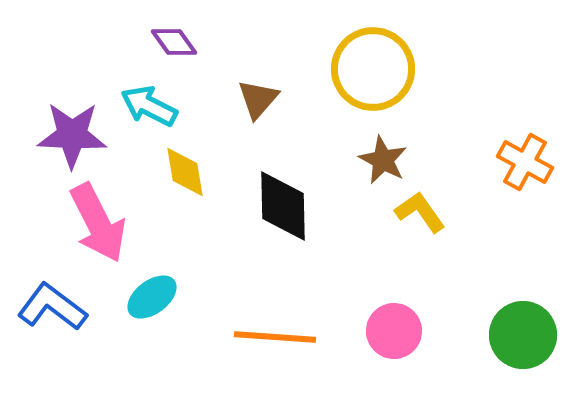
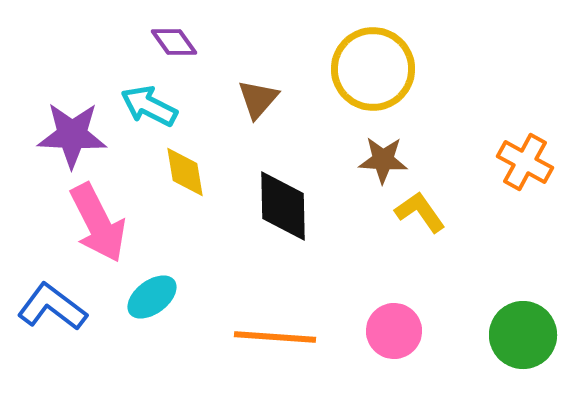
brown star: rotated 24 degrees counterclockwise
